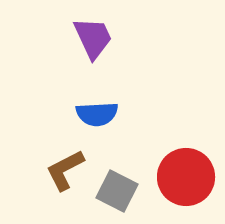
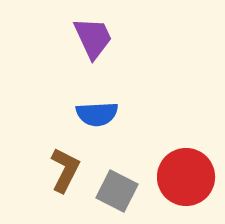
brown L-shape: rotated 144 degrees clockwise
